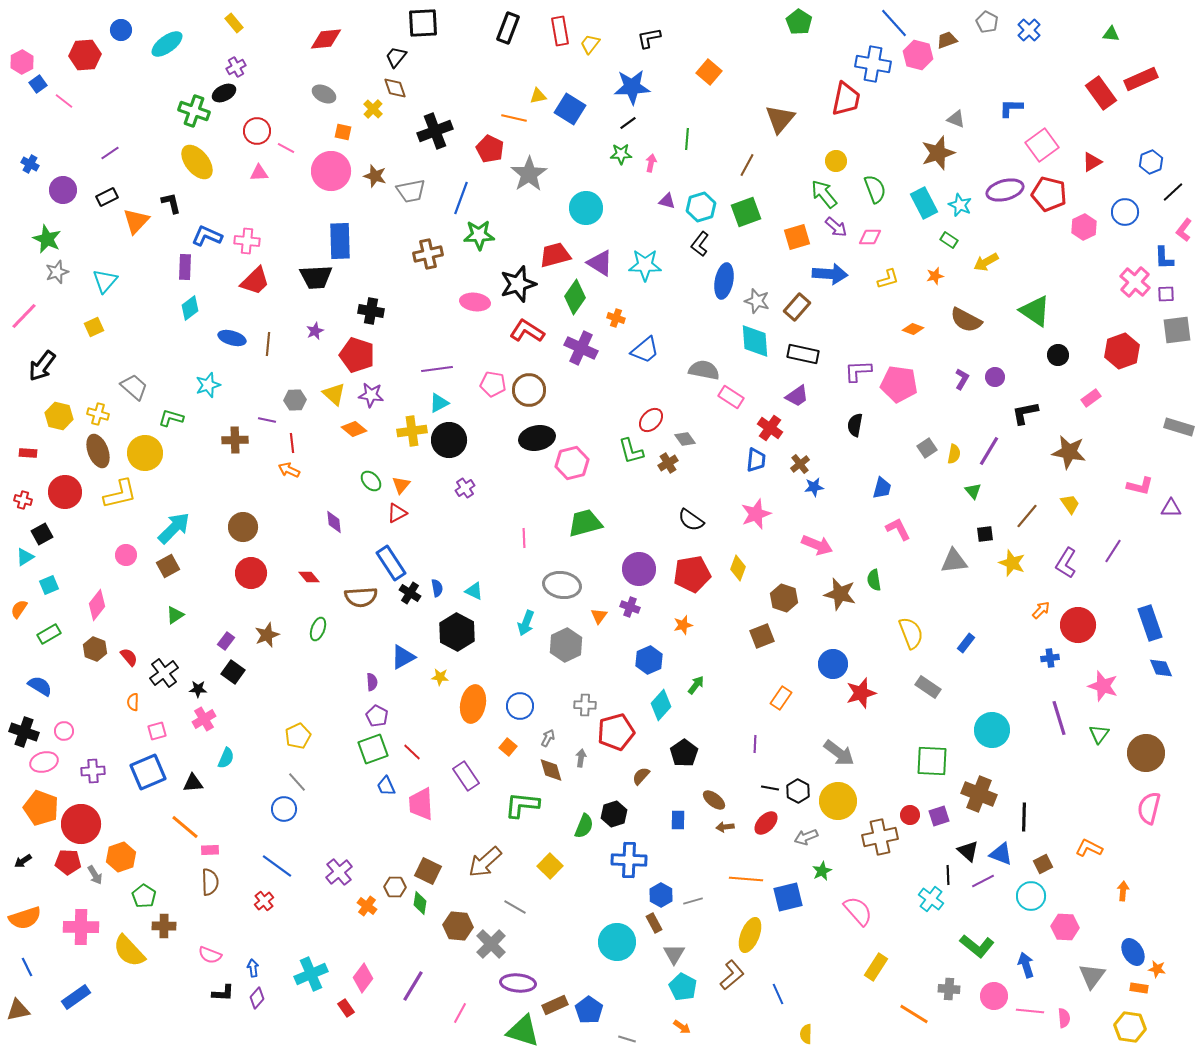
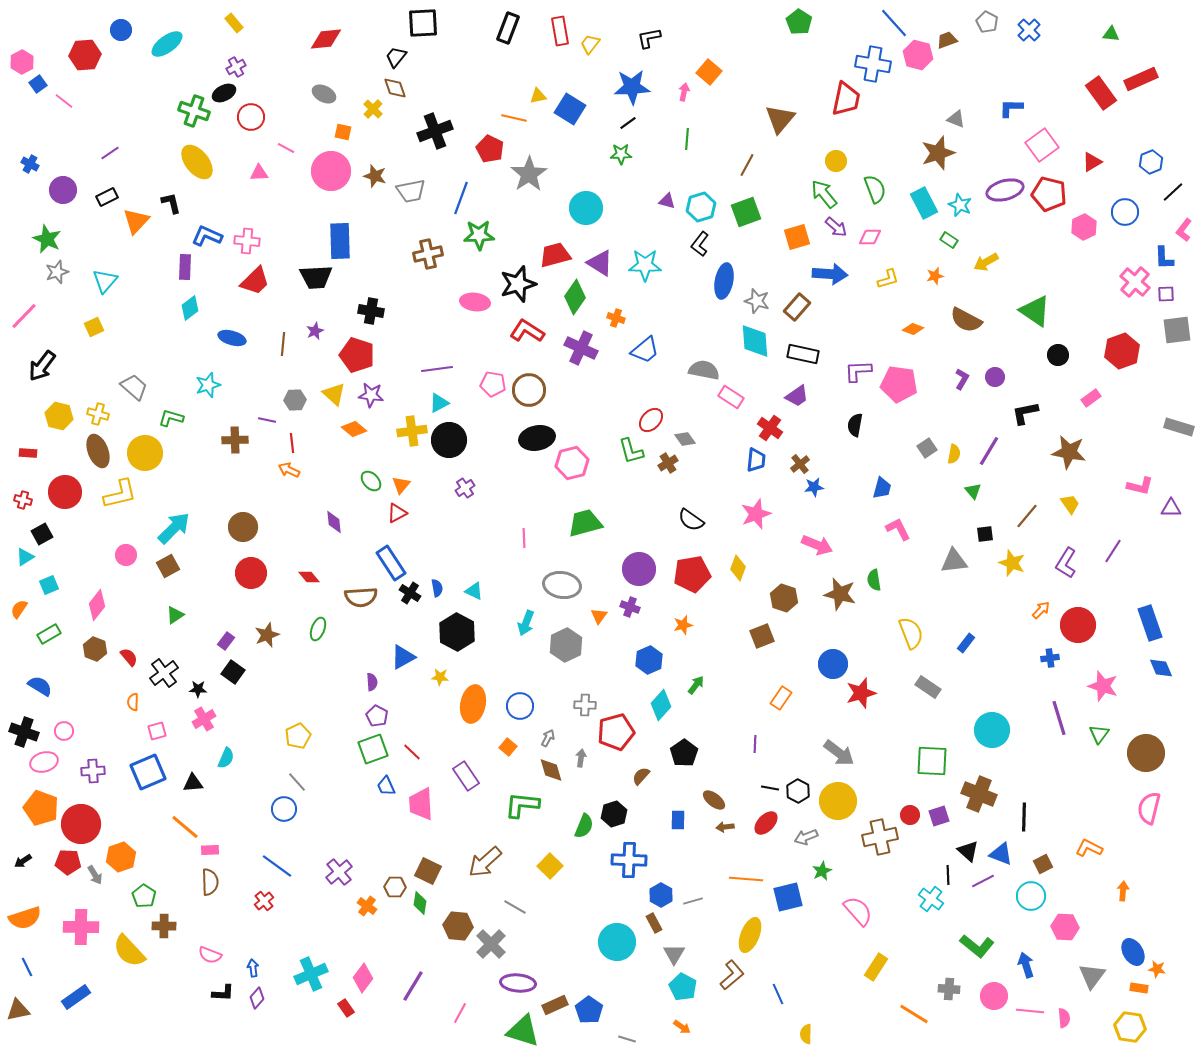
red circle at (257, 131): moved 6 px left, 14 px up
pink arrow at (651, 163): moved 33 px right, 71 px up
brown line at (268, 344): moved 15 px right
